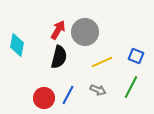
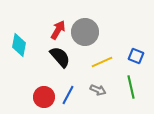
cyan diamond: moved 2 px right
black semicircle: moved 1 px right; rotated 55 degrees counterclockwise
green line: rotated 40 degrees counterclockwise
red circle: moved 1 px up
